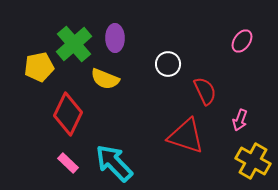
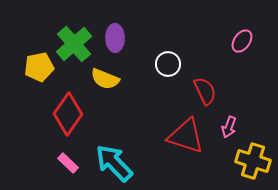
red diamond: rotated 9 degrees clockwise
pink arrow: moved 11 px left, 7 px down
yellow cross: rotated 12 degrees counterclockwise
